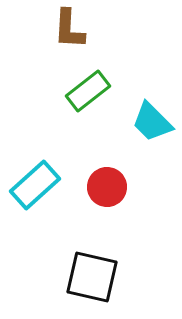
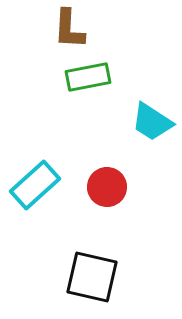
green rectangle: moved 14 px up; rotated 27 degrees clockwise
cyan trapezoid: rotated 12 degrees counterclockwise
